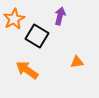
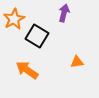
purple arrow: moved 4 px right, 3 px up
